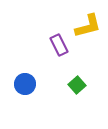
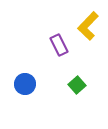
yellow L-shape: rotated 148 degrees clockwise
